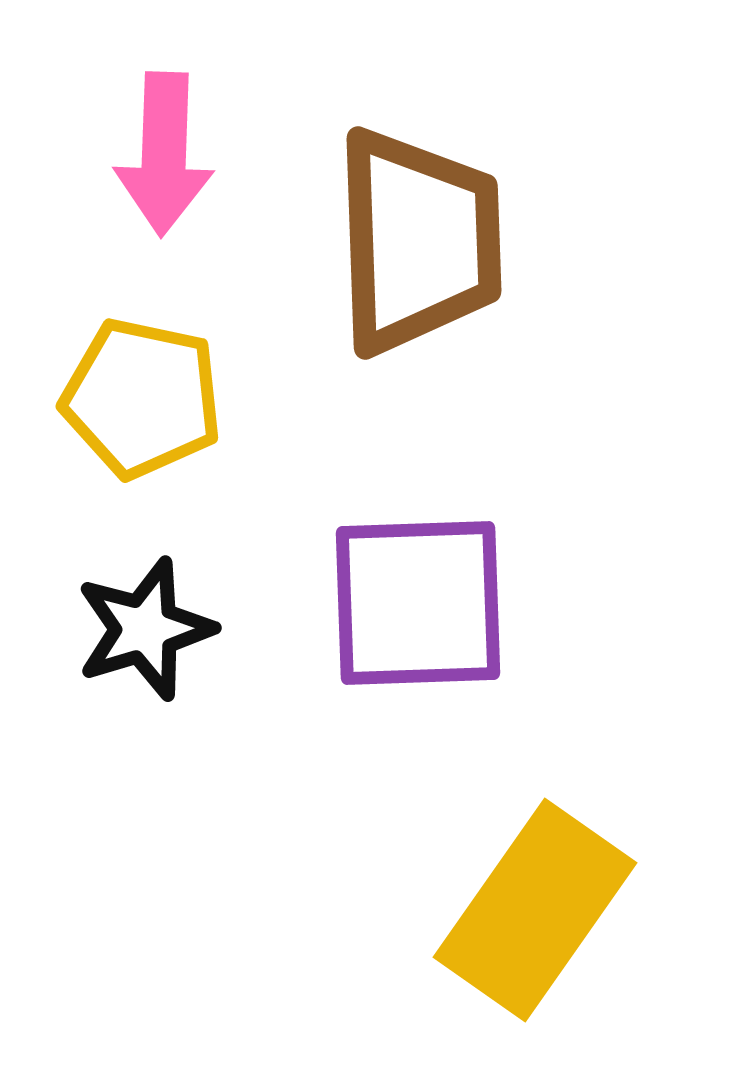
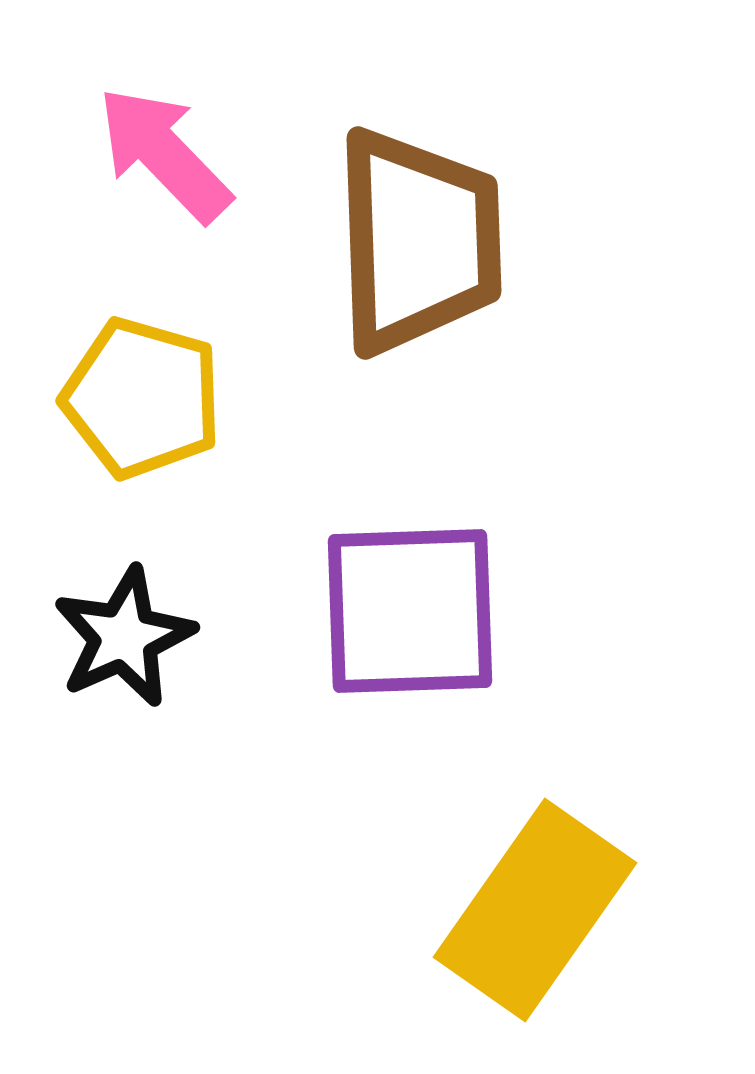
pink arrow: rotated 134 degrees clockwise
yellow pentagon: rotated 4 degrees clockwise
purple square: moved 8 px left, 8 px down
black star: moved 21 px left, 8 px down; rotated 7 degrees counterclockwise
